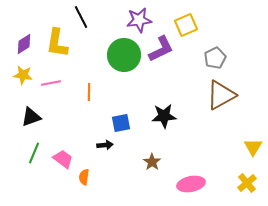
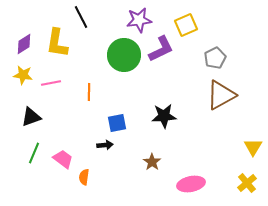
blue square: moved 4 px left
